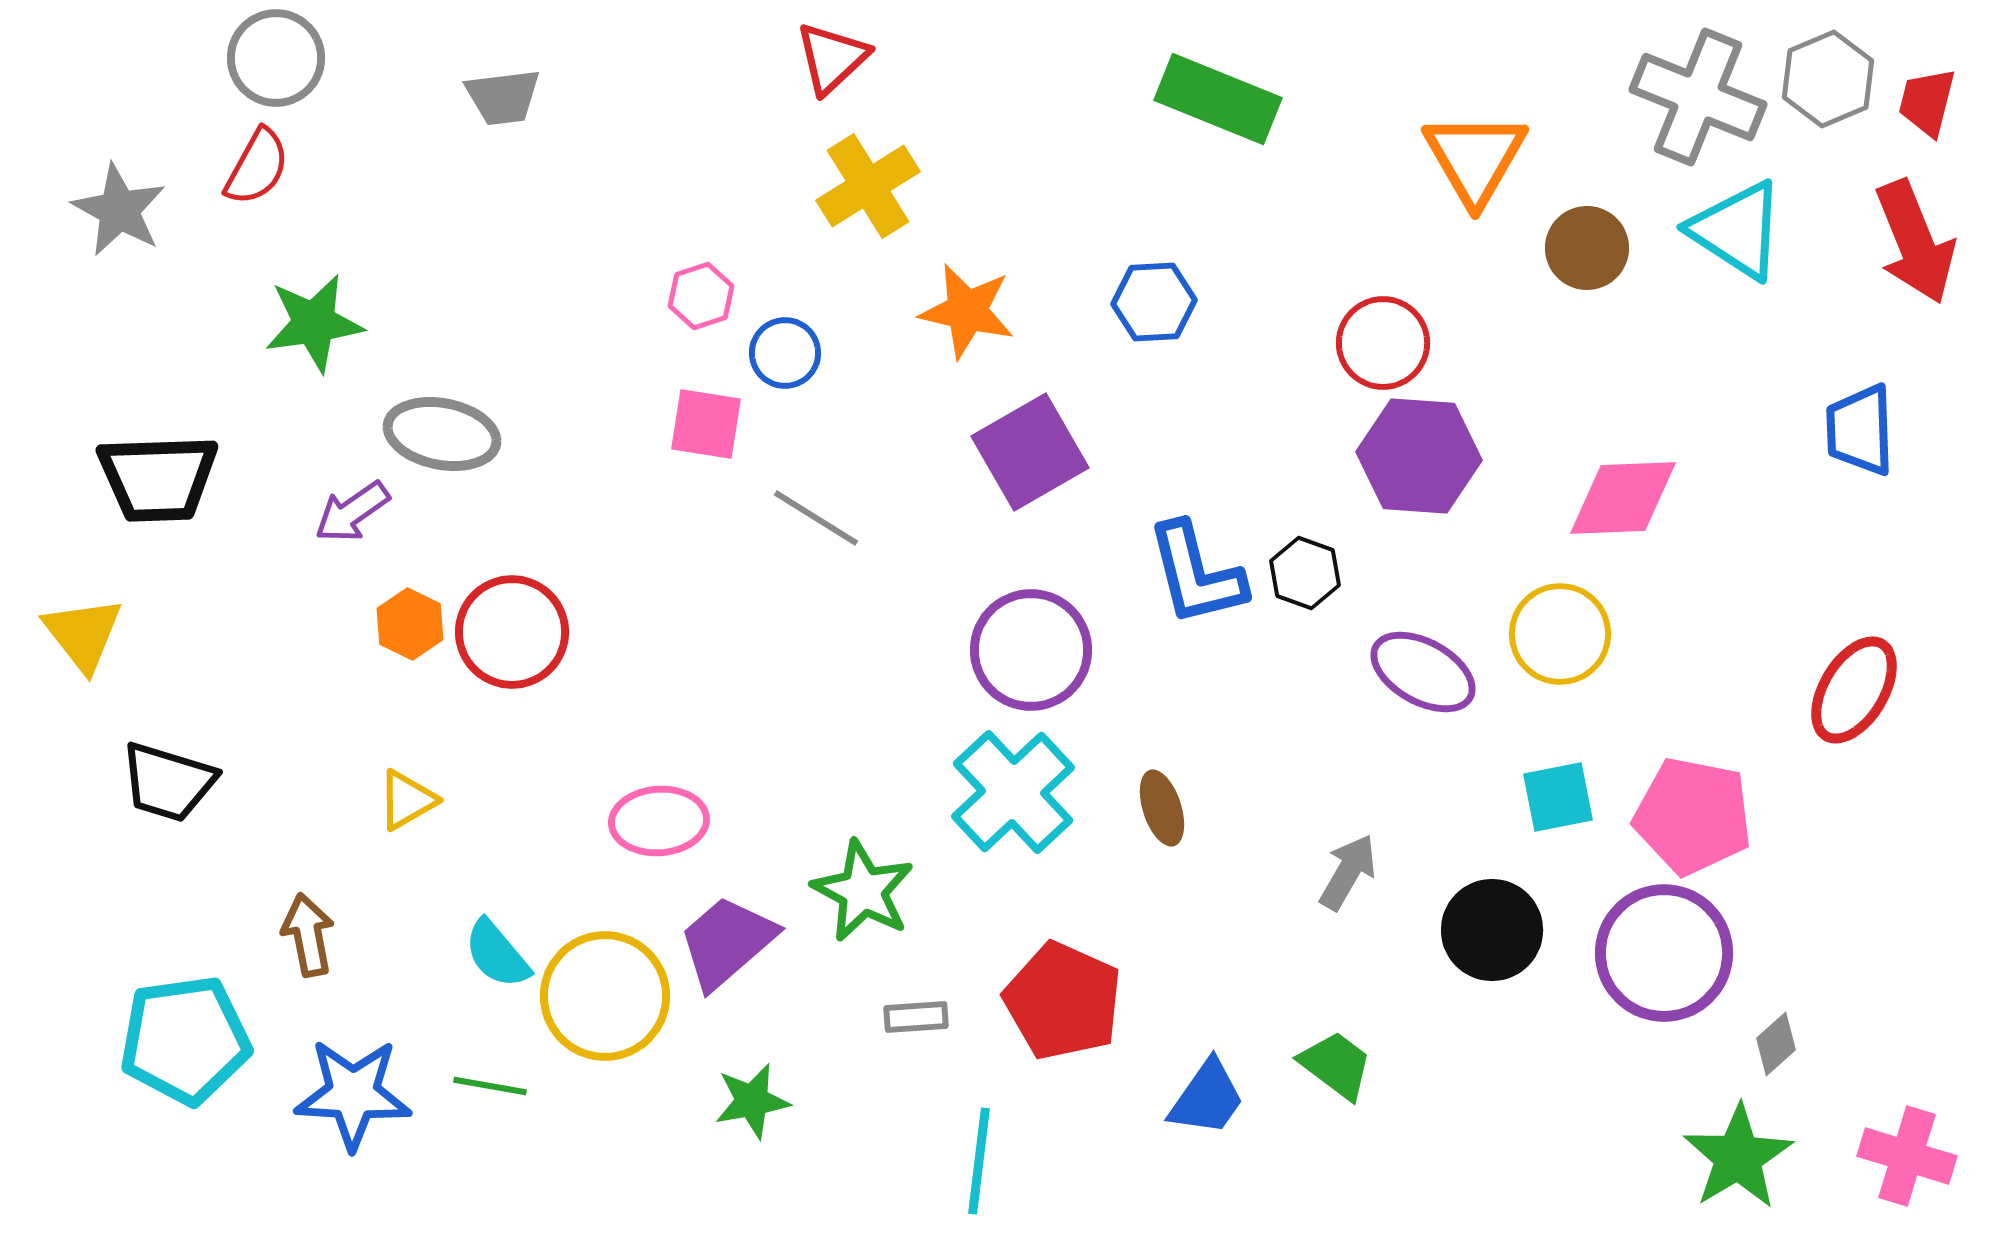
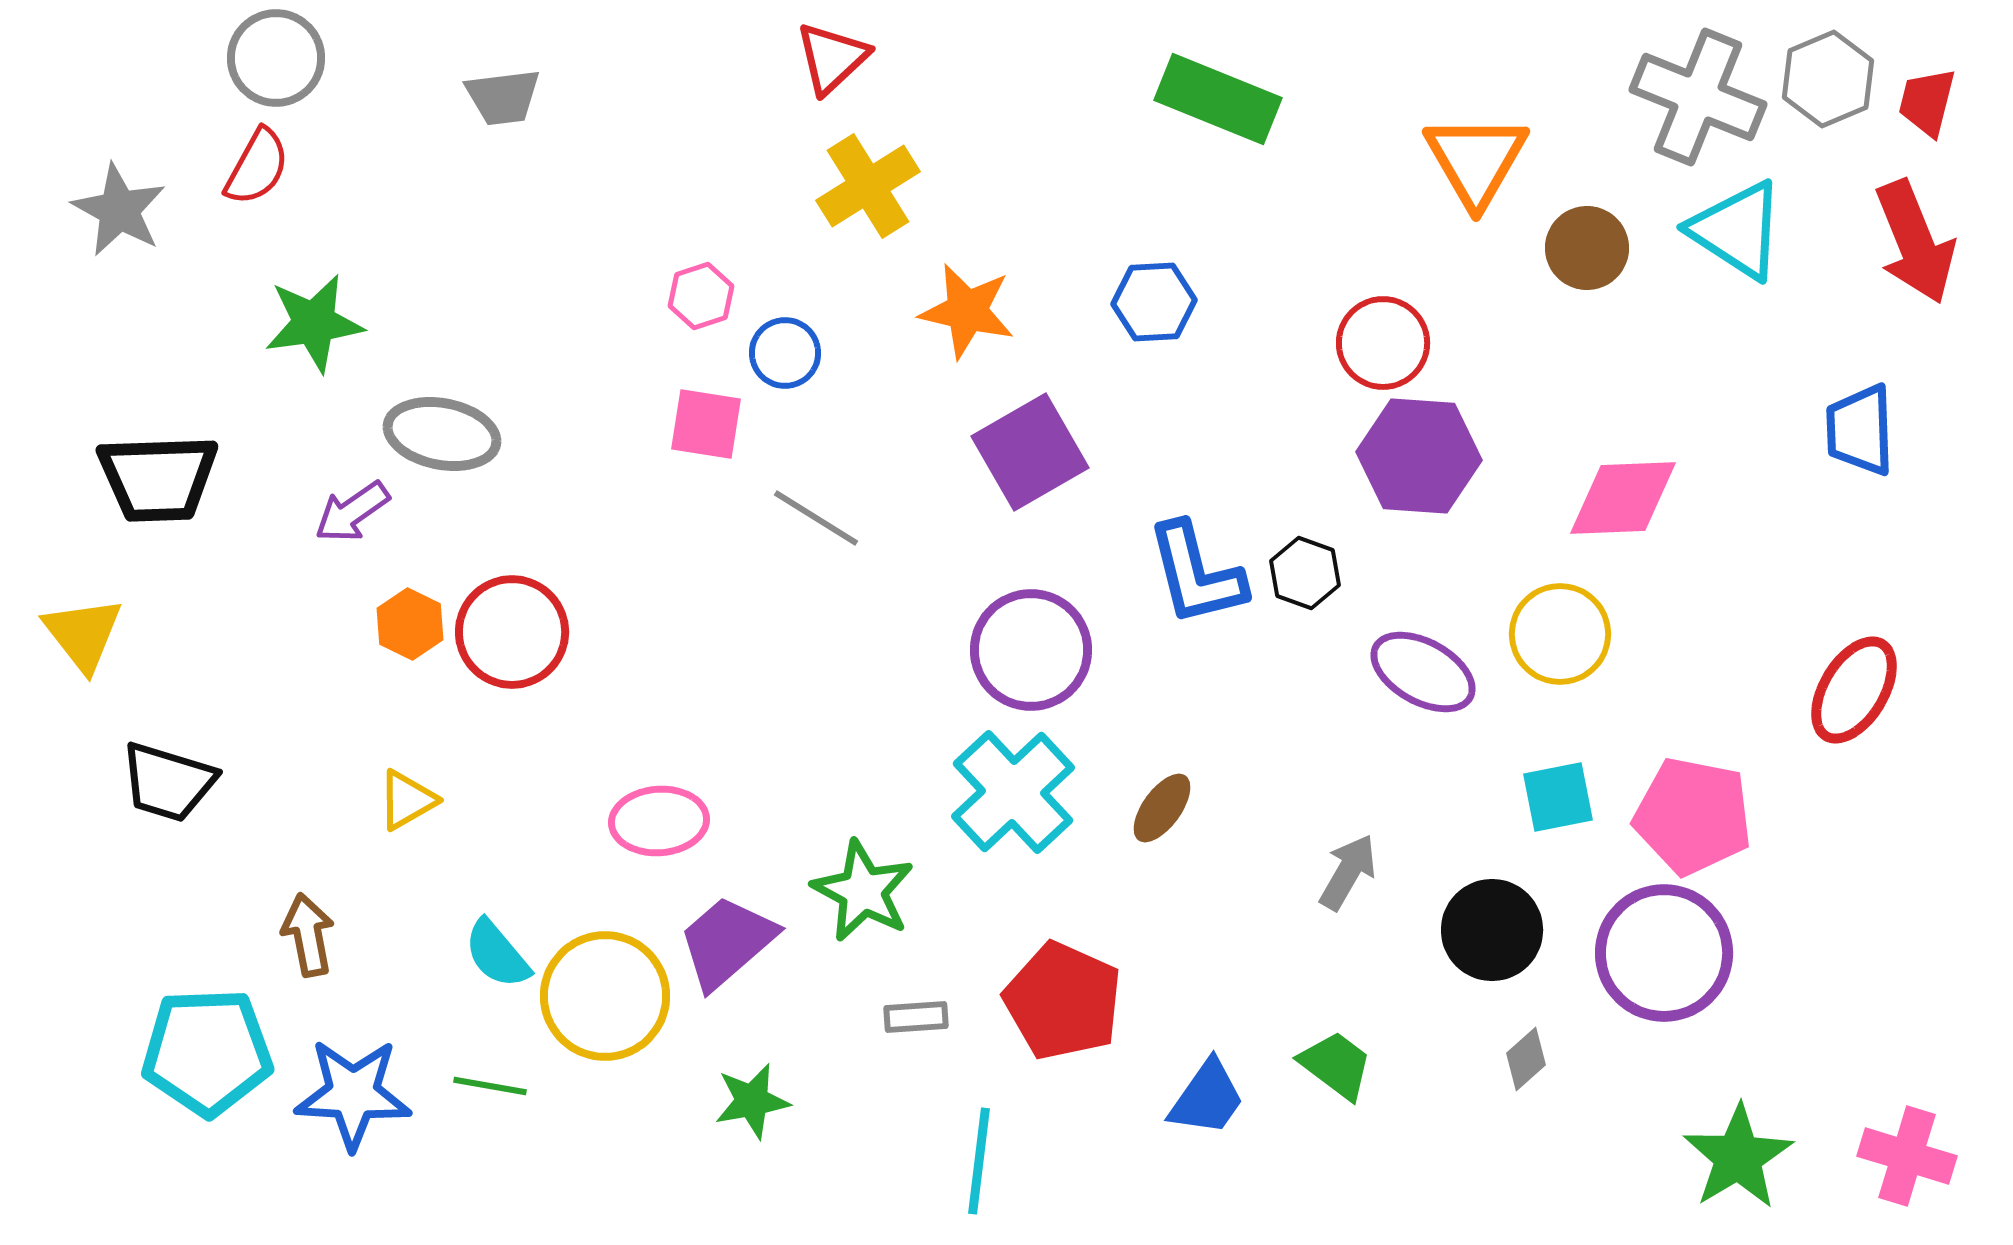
orange triangle at (1475, 158): moved 1 px right, 2 px down
brown ellipse at (1162, 808): rotated 54 degrees clockwise
cyan pentagon at (185, 1040): moved 22 px right, 12 px down; rotated 6 degrees clockwise
gray diamond at (1776, 1044): moved 250 px left, 15 px down
